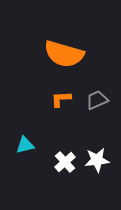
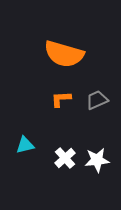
white cross: moved 4 px up
